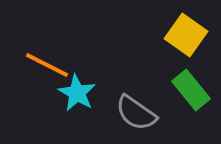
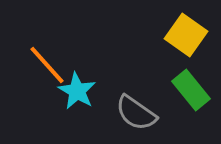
orange line: rotated 21 degrees clockwise
cyan star: moved 2 px up
